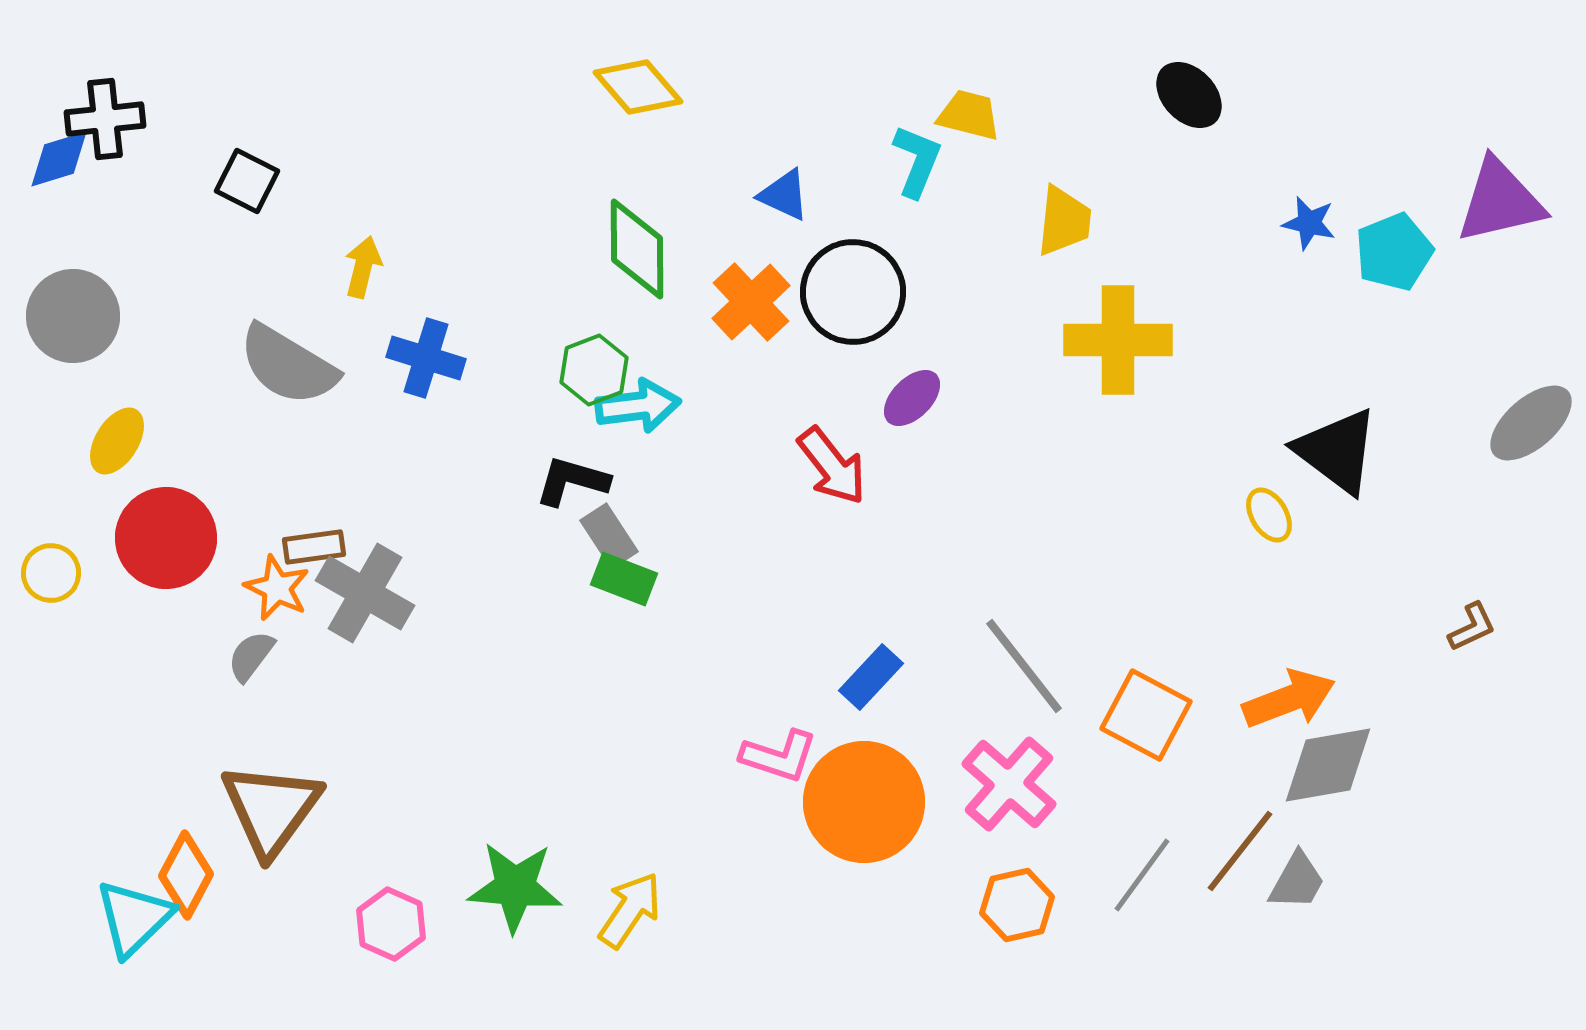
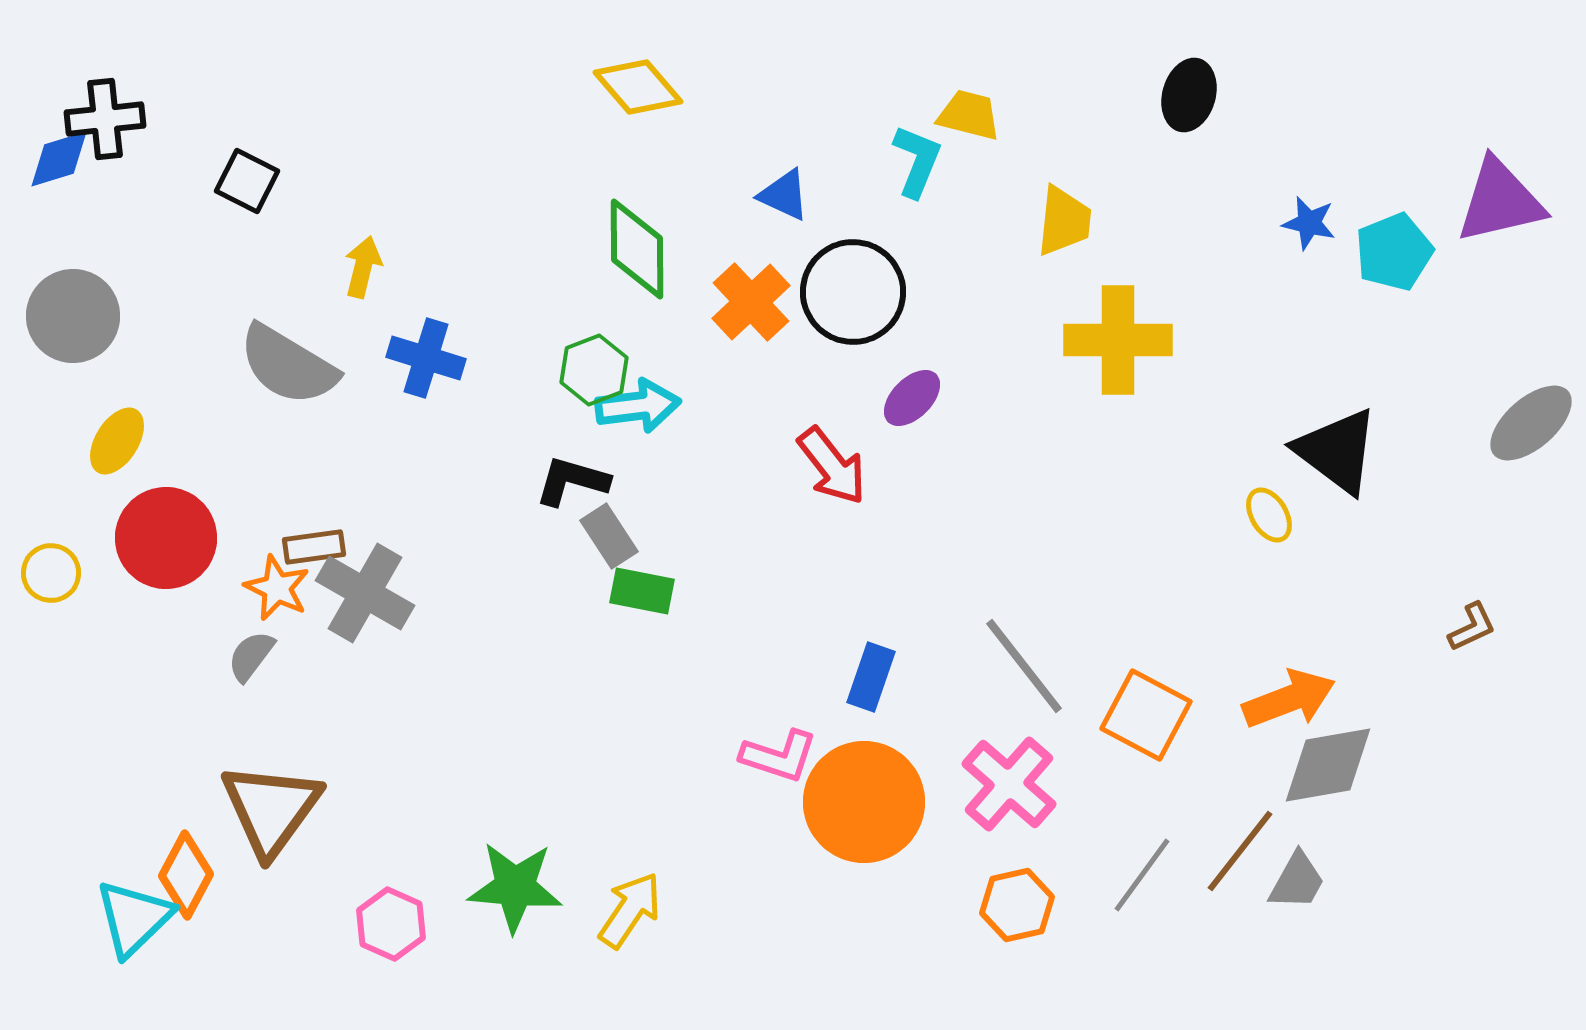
black ellipse at (1189, 95): rotated 60 degrees clockwise
green rectangle at (624, 579): moved 18 px right, 12 px down; rotated 10 degrees counterclockwise
blue rectangle at (871, 677): rotated 24 degrees counterclockwise
